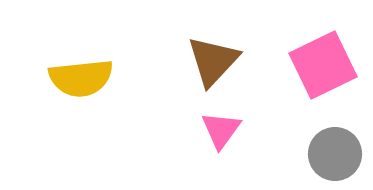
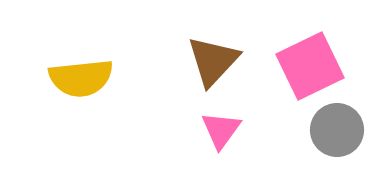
pink square: moved 13 px left, 1 px down
gray circle: moved 2 px right, 24 px up
